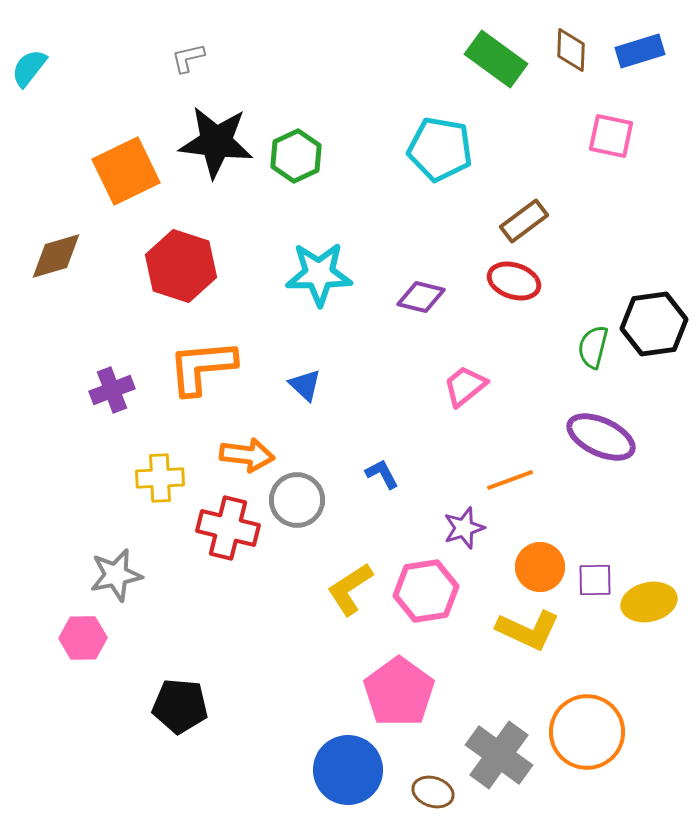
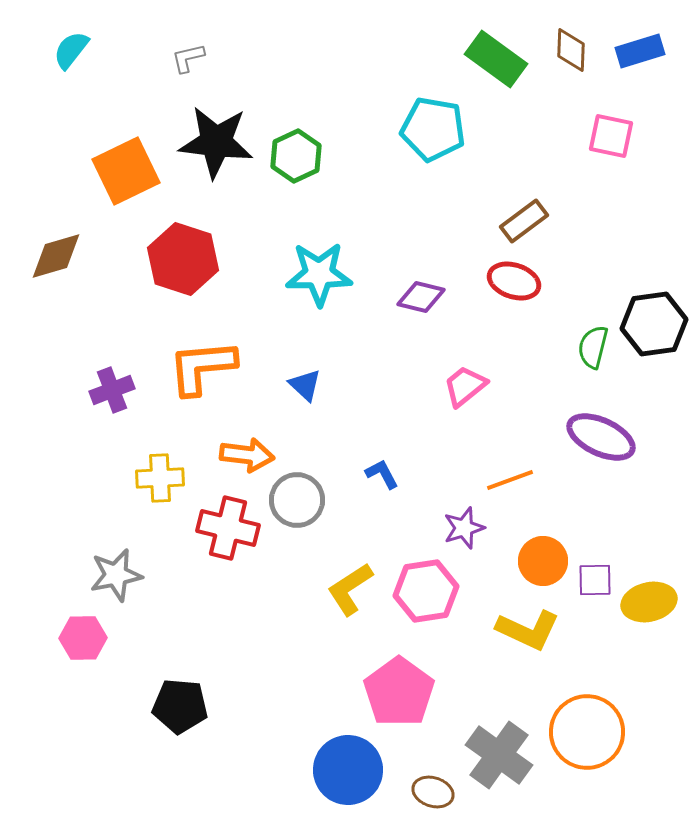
cyan semicircle at (29, 68): moved 42 px right, 18 px up
cyan pentagon at (440, 149): moved 7 px left, 20 px up
red hexagon at (181, 266): moved 2 px right, 7 px up
orange circle at (540, 567): moved 3 px right, 6 px up
